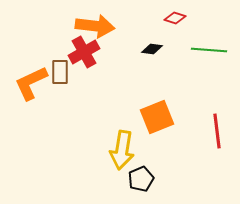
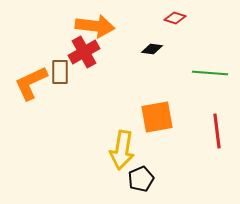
green line: moved 1 px right, 23 px down
orange square: rotated 12 degrees clockwise
